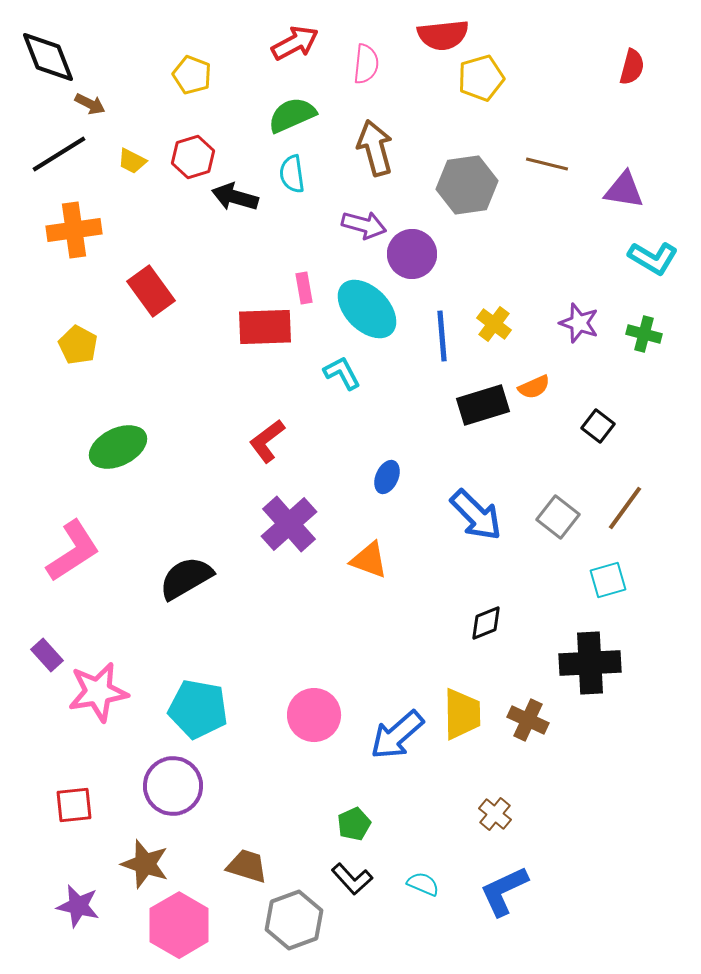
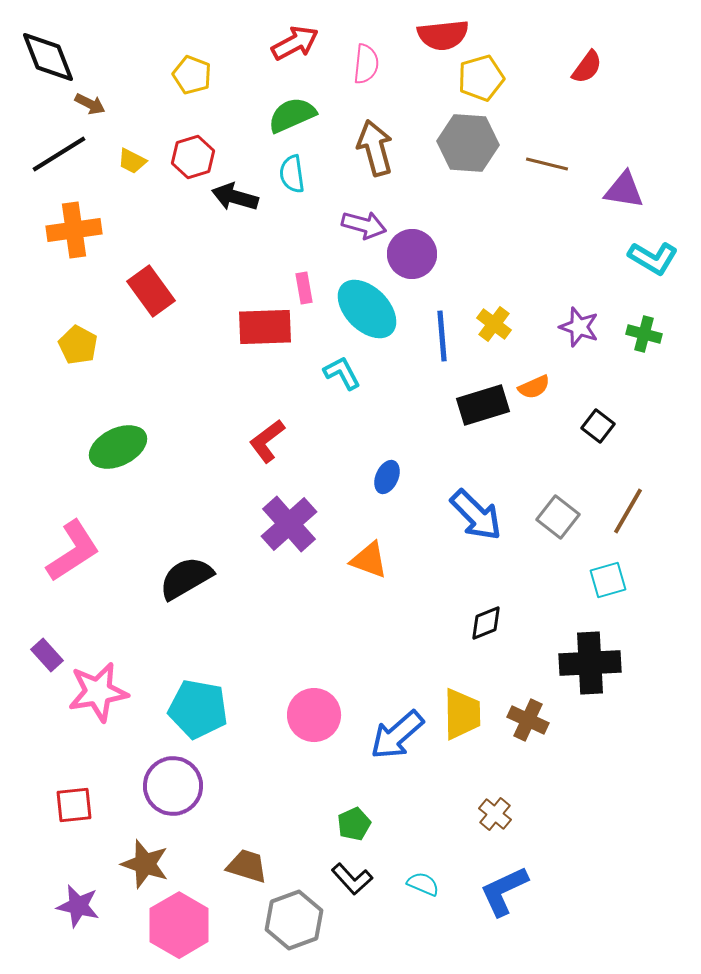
red semicircle at (632, 67): moved 45 px left; rotated 21 degrees clockwise
gray hexagon at (467, 185): moved 1 px right, 42 px up; rotated 12 degrees clockwise
purple star at (579, 323): moved 4 px down
brown line at (625, 508): moved 3 px right, 3 px down; rotated 6 degrees counterclockwise
